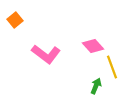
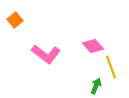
yellow line: moved 1 px left
